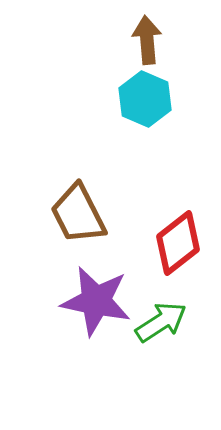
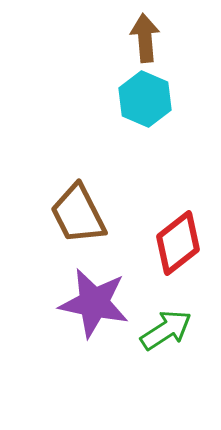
brown arrow: moved 2 px left, 2 px up
purple star: moved 2 px left, 2 px down
green arrow: moved 5 px right, 8 px down
